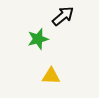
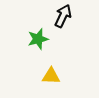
black arrow: rotated 25 degrees counterclockwise
